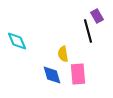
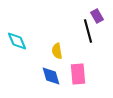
yellow semicircle: moved 6 px left, 3 px up
blue diamond: moved 1 px left, 1 px down
